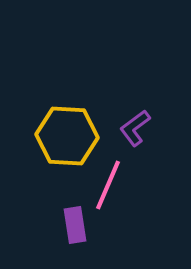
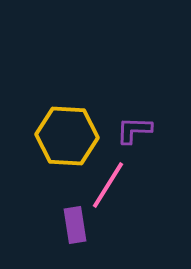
purple L-shape: moved 1 px left, 2 px down; rotated 39 degrees clockwise
pink line: rotated 9 degrees clockwise
